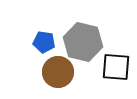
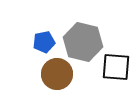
blue pentagon: rotated 20 degrees counterclockwise
brown circle: moved 1 px left, 2 px down
